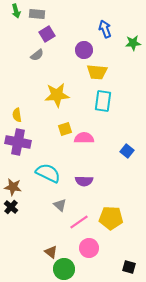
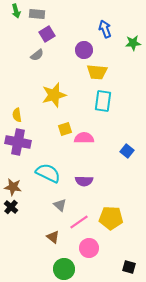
yellow star: moved 3 px left; rotated 10 degrees counterclockwise
brown triangle: moved 2 px right, 15 px up
